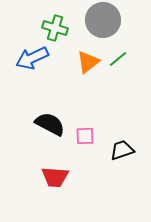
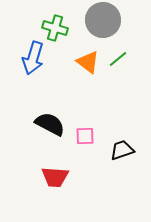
blue arrow: moved 1 px right; rotated 48 degrees counterclockwise
orange triangle: rotated 45 degrees counterclockwise
